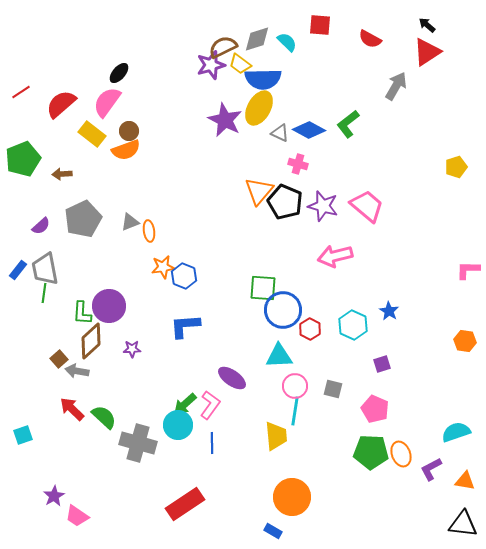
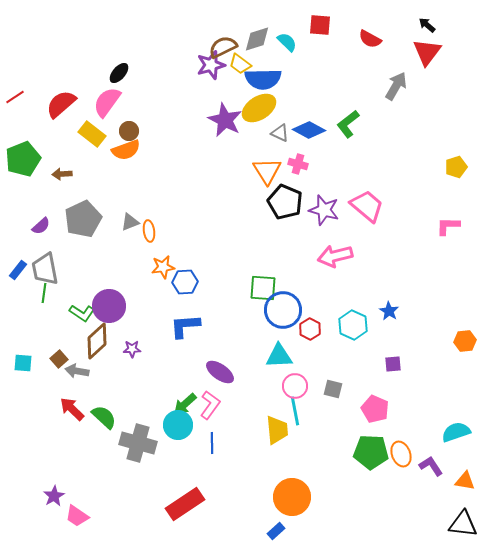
red triangle at (427, 52): rotated 20 degrees counterclockwise
red line at (21, 92): moved 6 px left, 5 px down
yellow ellipse at (259, 108): rotated 28 degrees clockwise
orange triangle at (259, 191): moved 8 px right, 20 px up; rotated 12 degrees counterclockwise
purple star at (323, 206): moved 1 px right, 4 px down
pink L-shape at (468, 270): moved 20 px left, 44 px up
blue hexagon at (184, 276): moved 1 px right, 6 px down; rotated 25 degrees counterclockwise
green L-shape at (82, 313): rotated 60 degrees counterclockwise
brown diamond at (91, 341): moved 6 px right
orange hexagon at (465, 341): rotated 15 degrees counterclockwise
purple square at (382, 364): moved 11 px right; rotated 12 degrees clockwise
purple ellipse at (232, 378): moved 12 px left, 6 px up
cyan line at (295, 411): rotated 20 degrees counterclockwise
cyan square at (23, 435): moved 72 px up; rotated 24 degrees clockwise
yellow trapezoid at (276, 436): moved 1 px right, 6 px up
purple L-shape at (431, 469): moved 3 px up; rotated 85 degrees clockwise
blue rectangle at (273, 531): moved 3 px right; rotated 72 degrees counterclockwise
